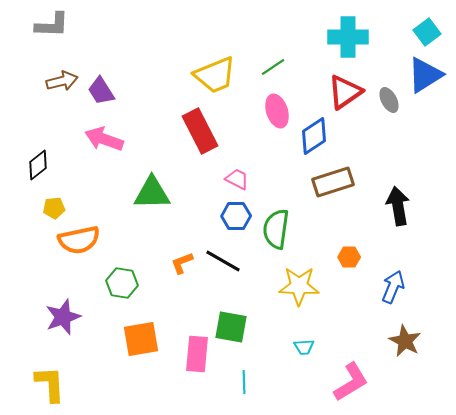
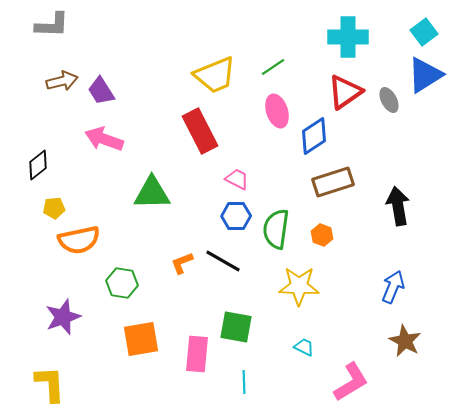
cyan square: moved 3 px left
orange hexagon: moved 27 px left, 22 px up; rotated 20 degrees clockwise
green square: moved 5 px right
cyan trapezoid: rotated 150 degrees counterclockwise
